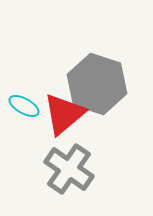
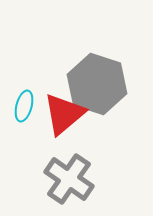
cyan ellipse: rotated 76 degrees clockwise
gray cross: moved 10 px down
